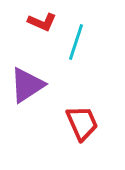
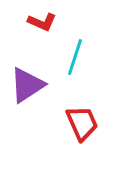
cyan line: moved 1 px left, 15 px down
